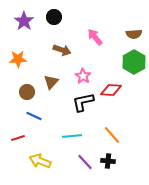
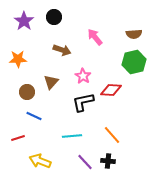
green hexagon: rotated 15 degrees clockwise
